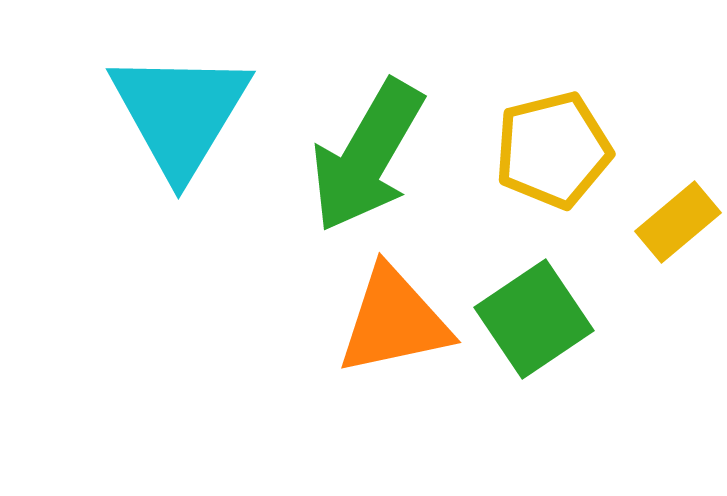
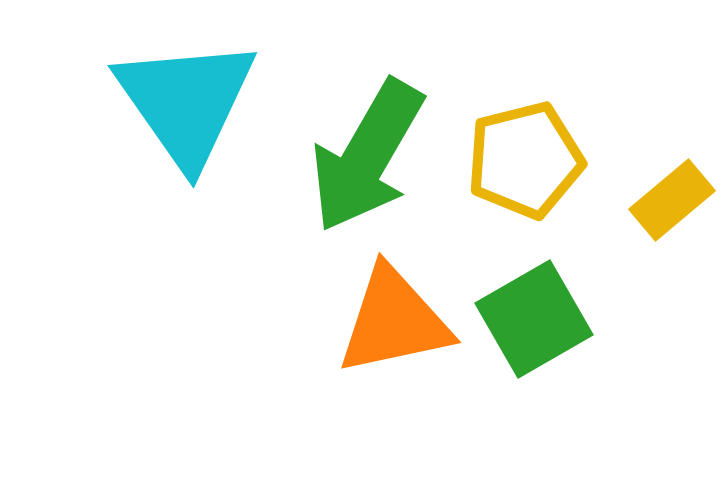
cyan triangle: moved 6 px right, 11 px up; rotated 6 degrees counterclockwise
yellow pentagon: moved 28 px left, 10 px down
yellow rectangle: moved 6 px left, 22 px up
green square: rotated 4 degrees clockwise
